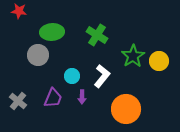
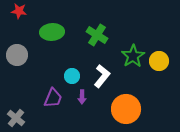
gray circle: moved 21 px left
gray cross: moved 2 px left, 17 px down
